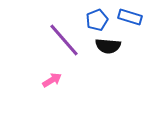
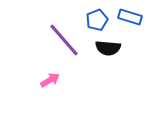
black semicircle: moved 2 px down
pink arrow: moved 2 px left
